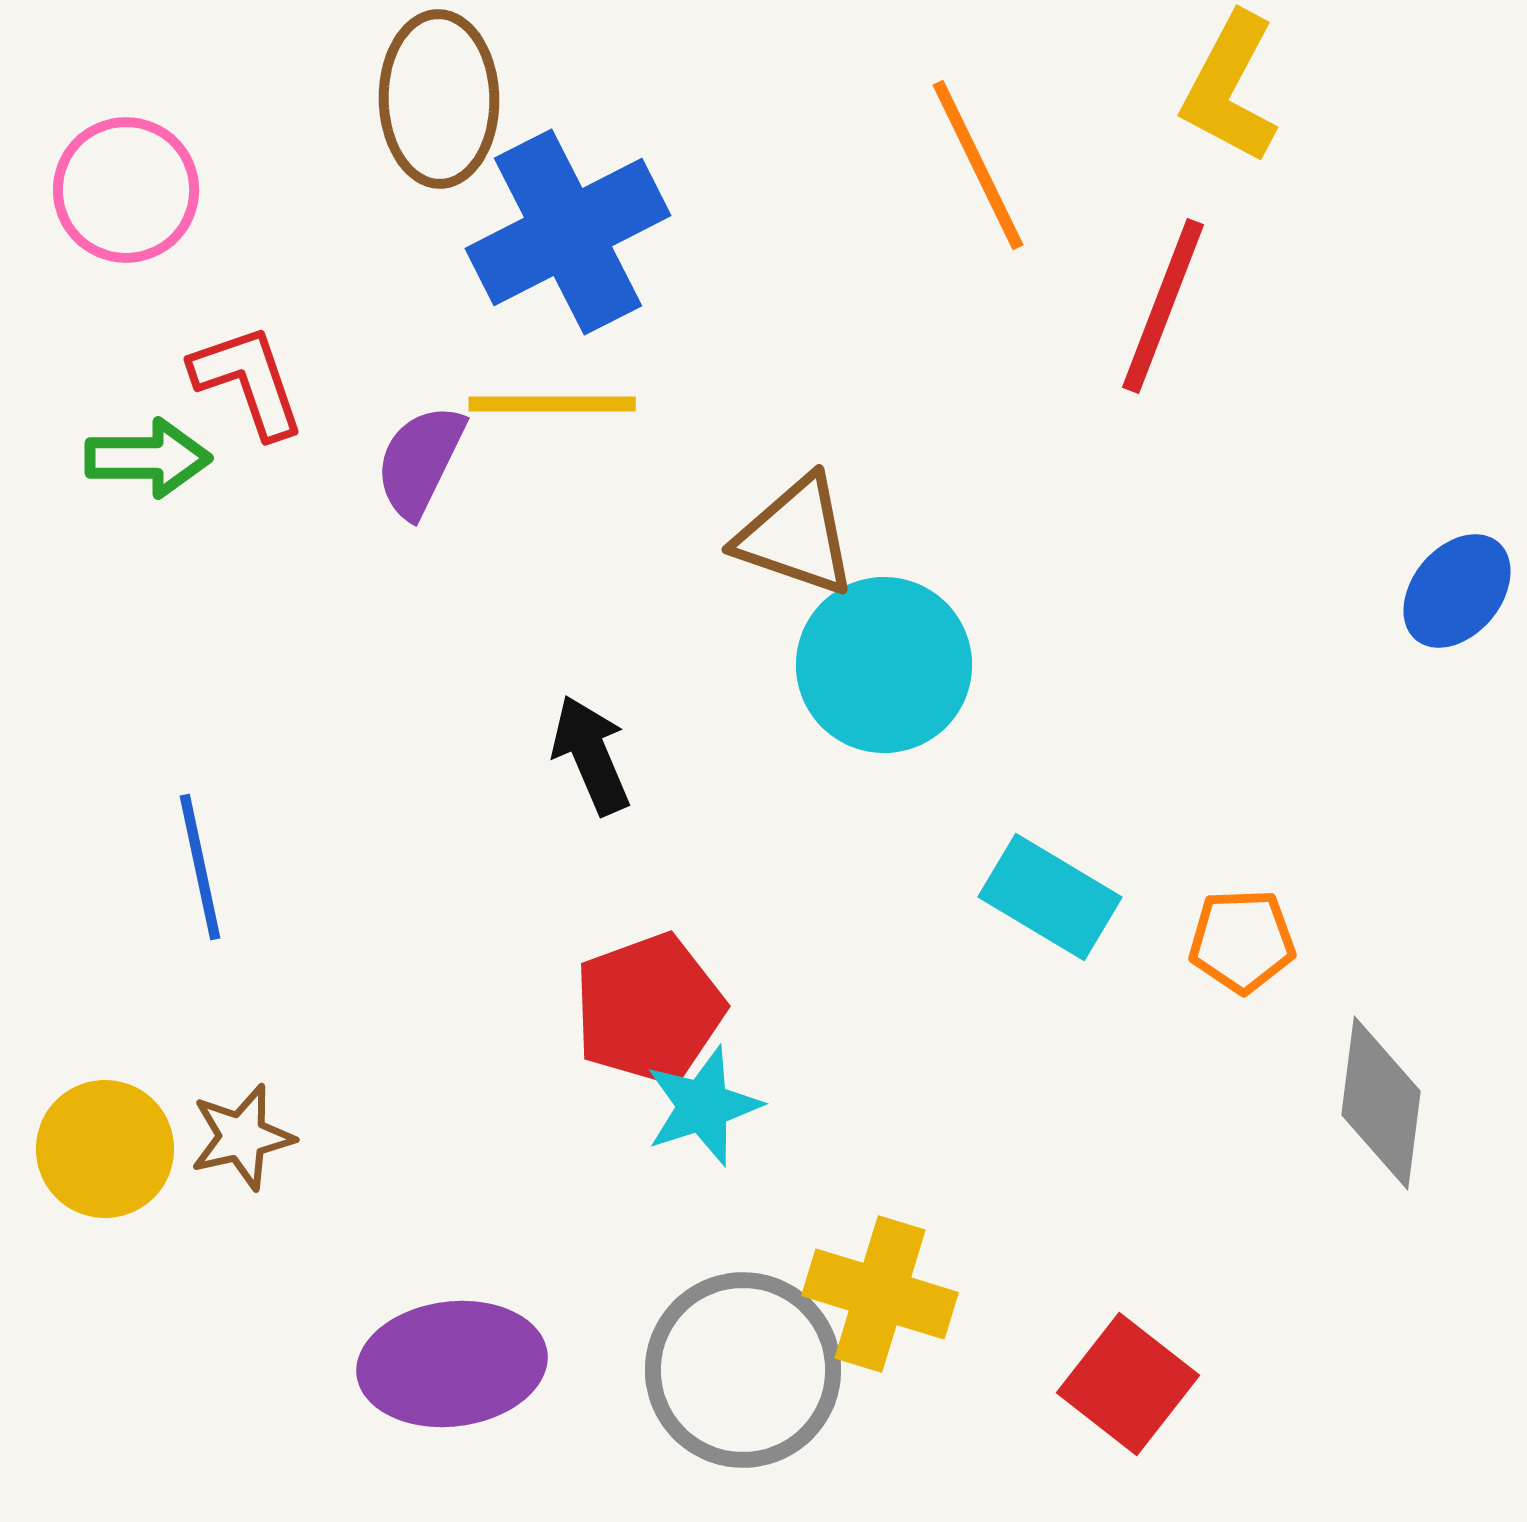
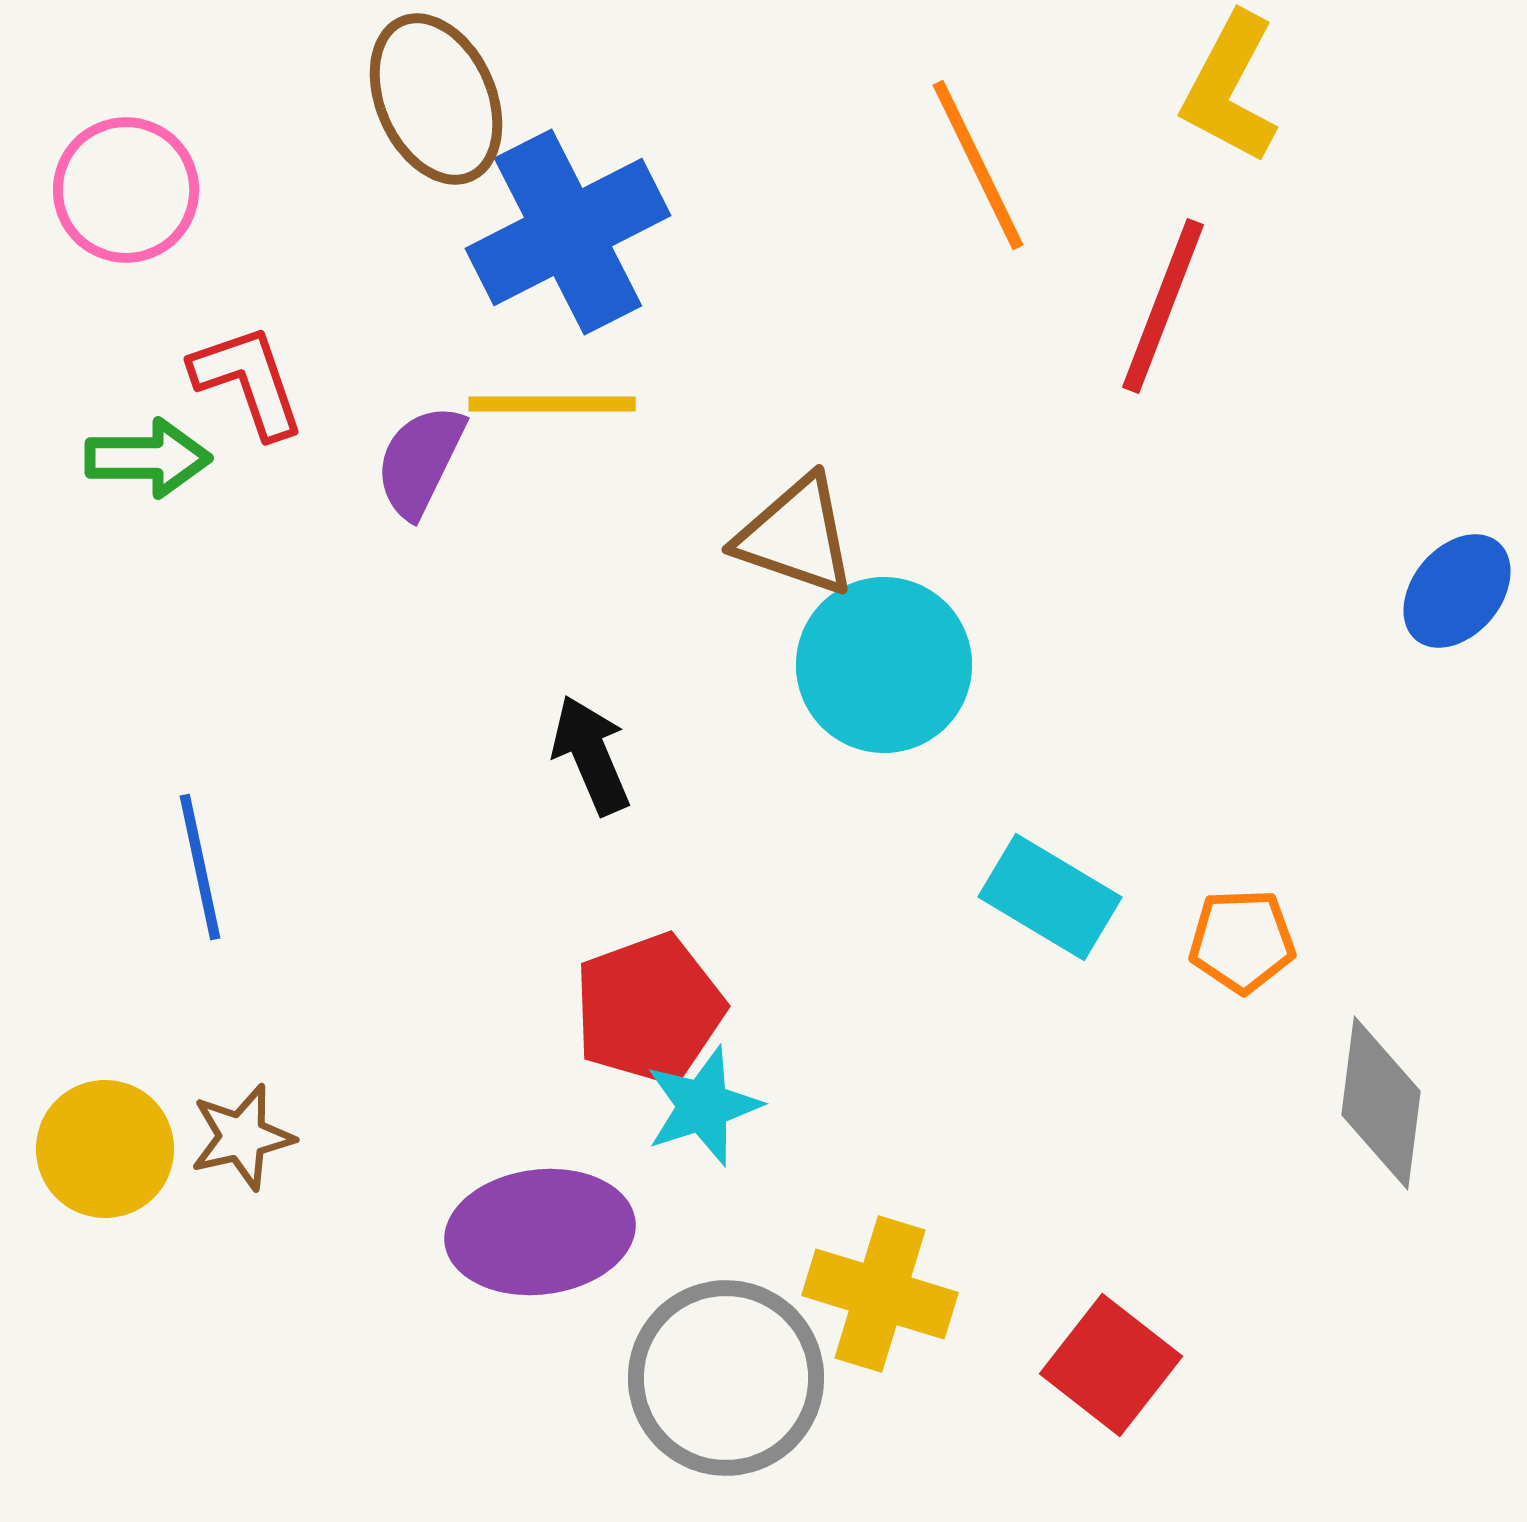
brown ellipse: moved 3 px left; rotated 23 degrees counterclockwise
purple ellipse: moved 88 px right, 132 px up
gray circle: moved 17 px left, 8 px down
red square: moved 17 px left, 19 px up
